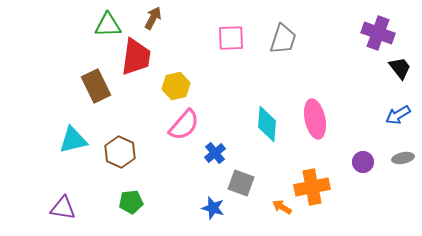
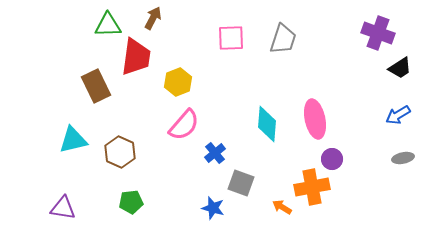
black trapezoid: rotated 95 degrees clockwise
yellow hexagon: moved 2 px right, 4 px up; rotated 8 degrees counterclockwise
purple circle: moved 31 px left, 3 px up
